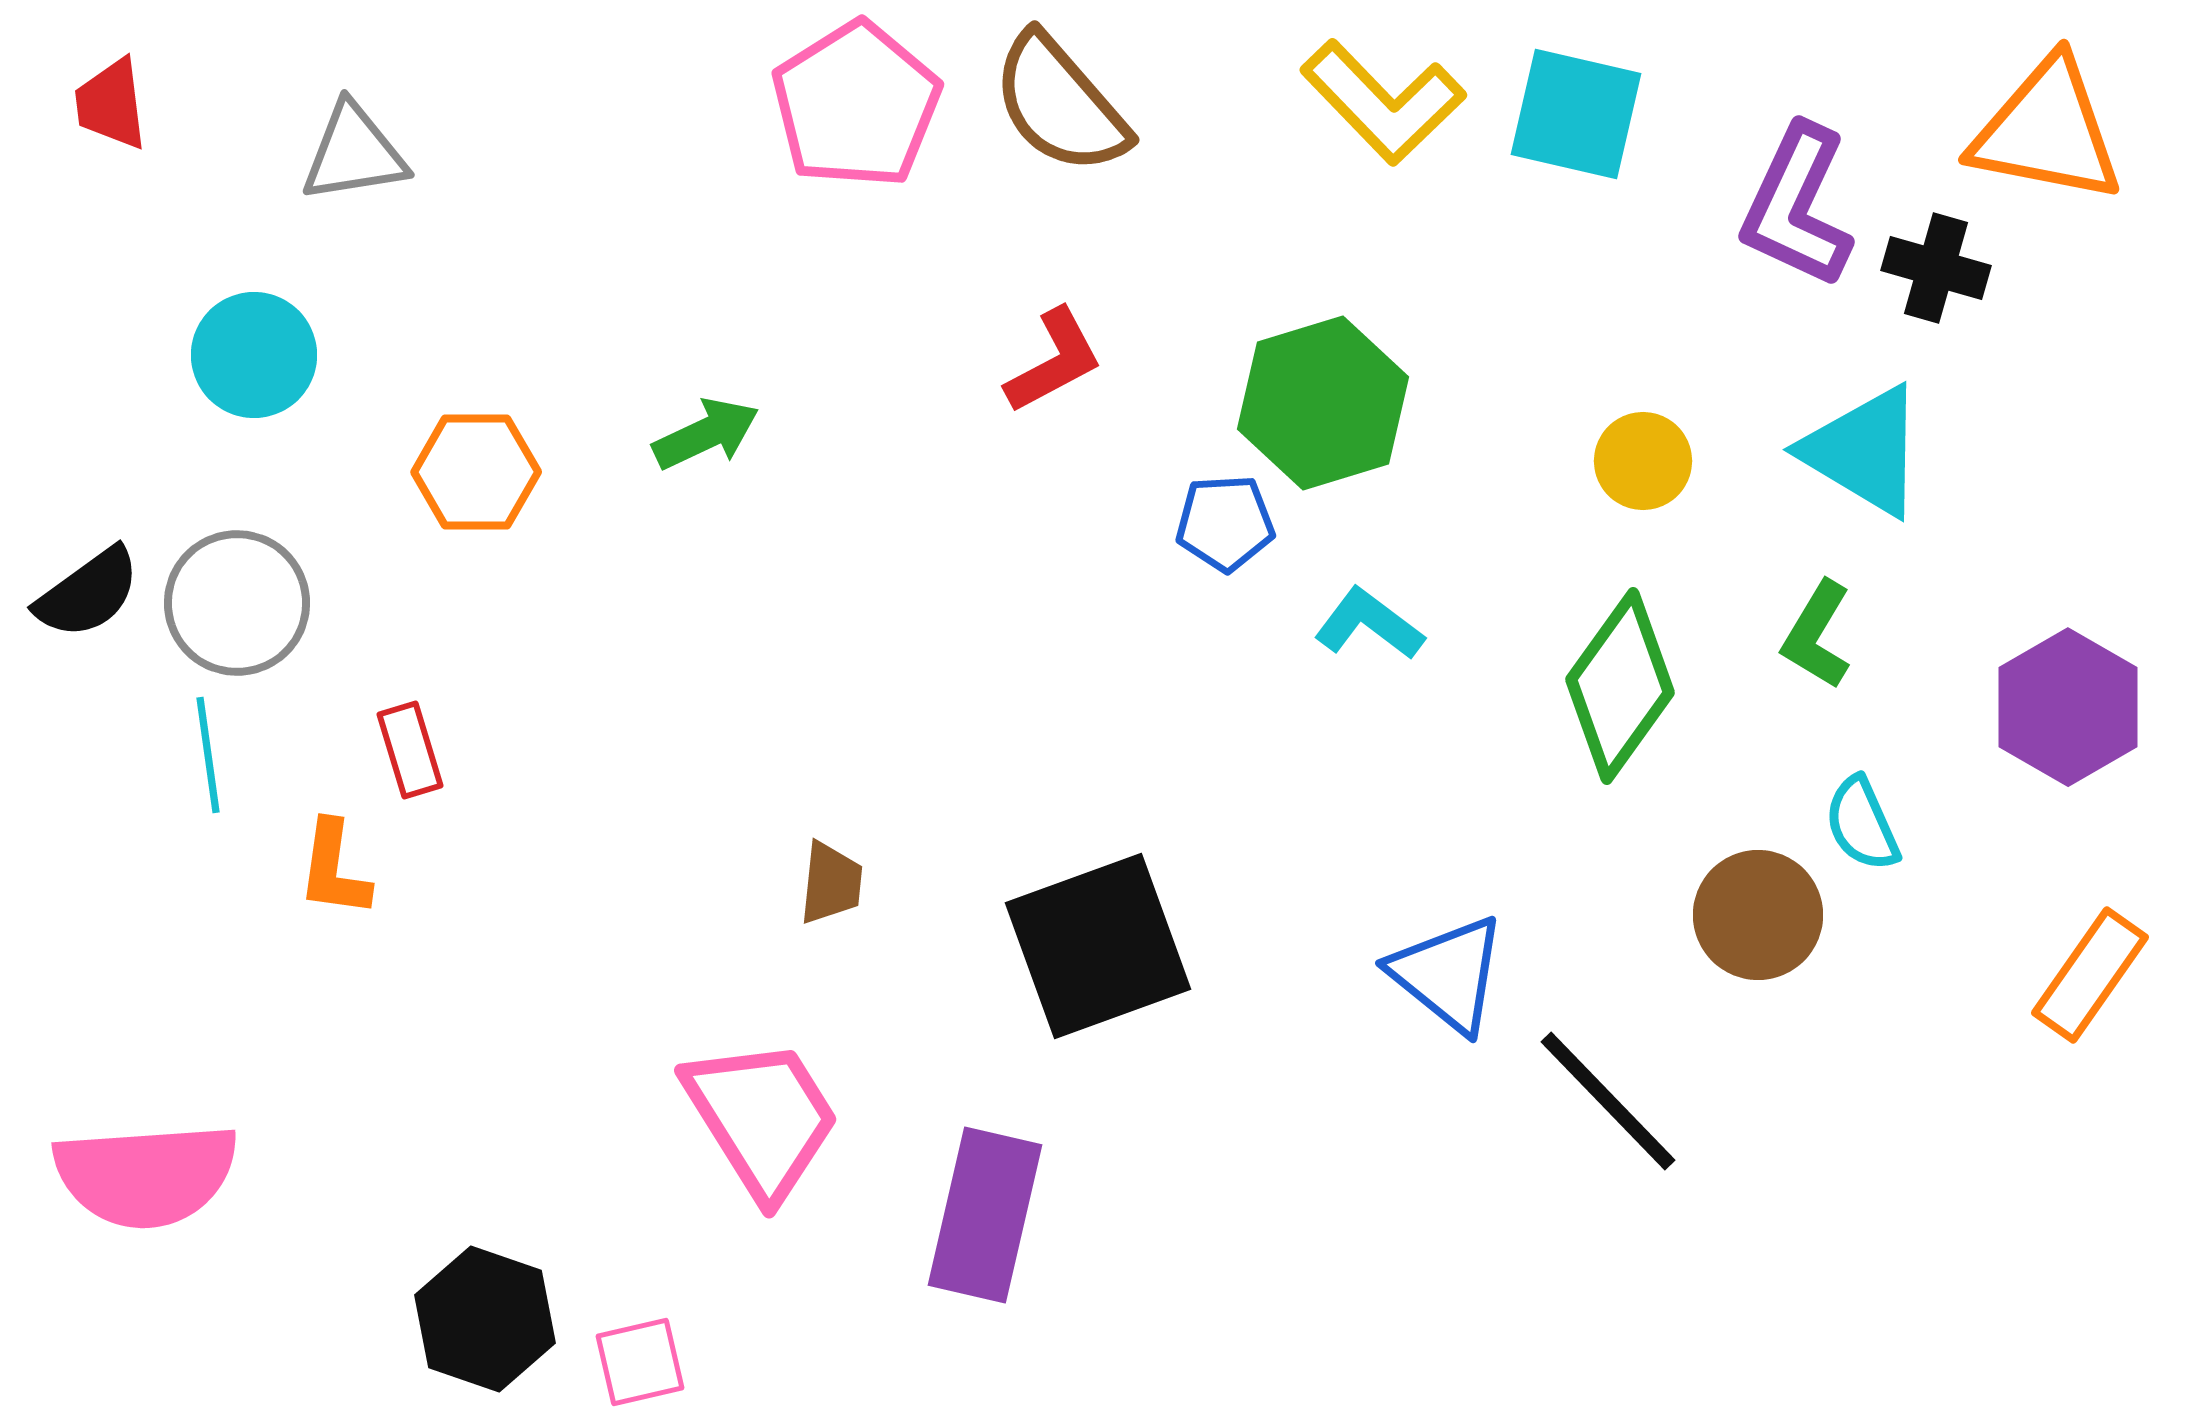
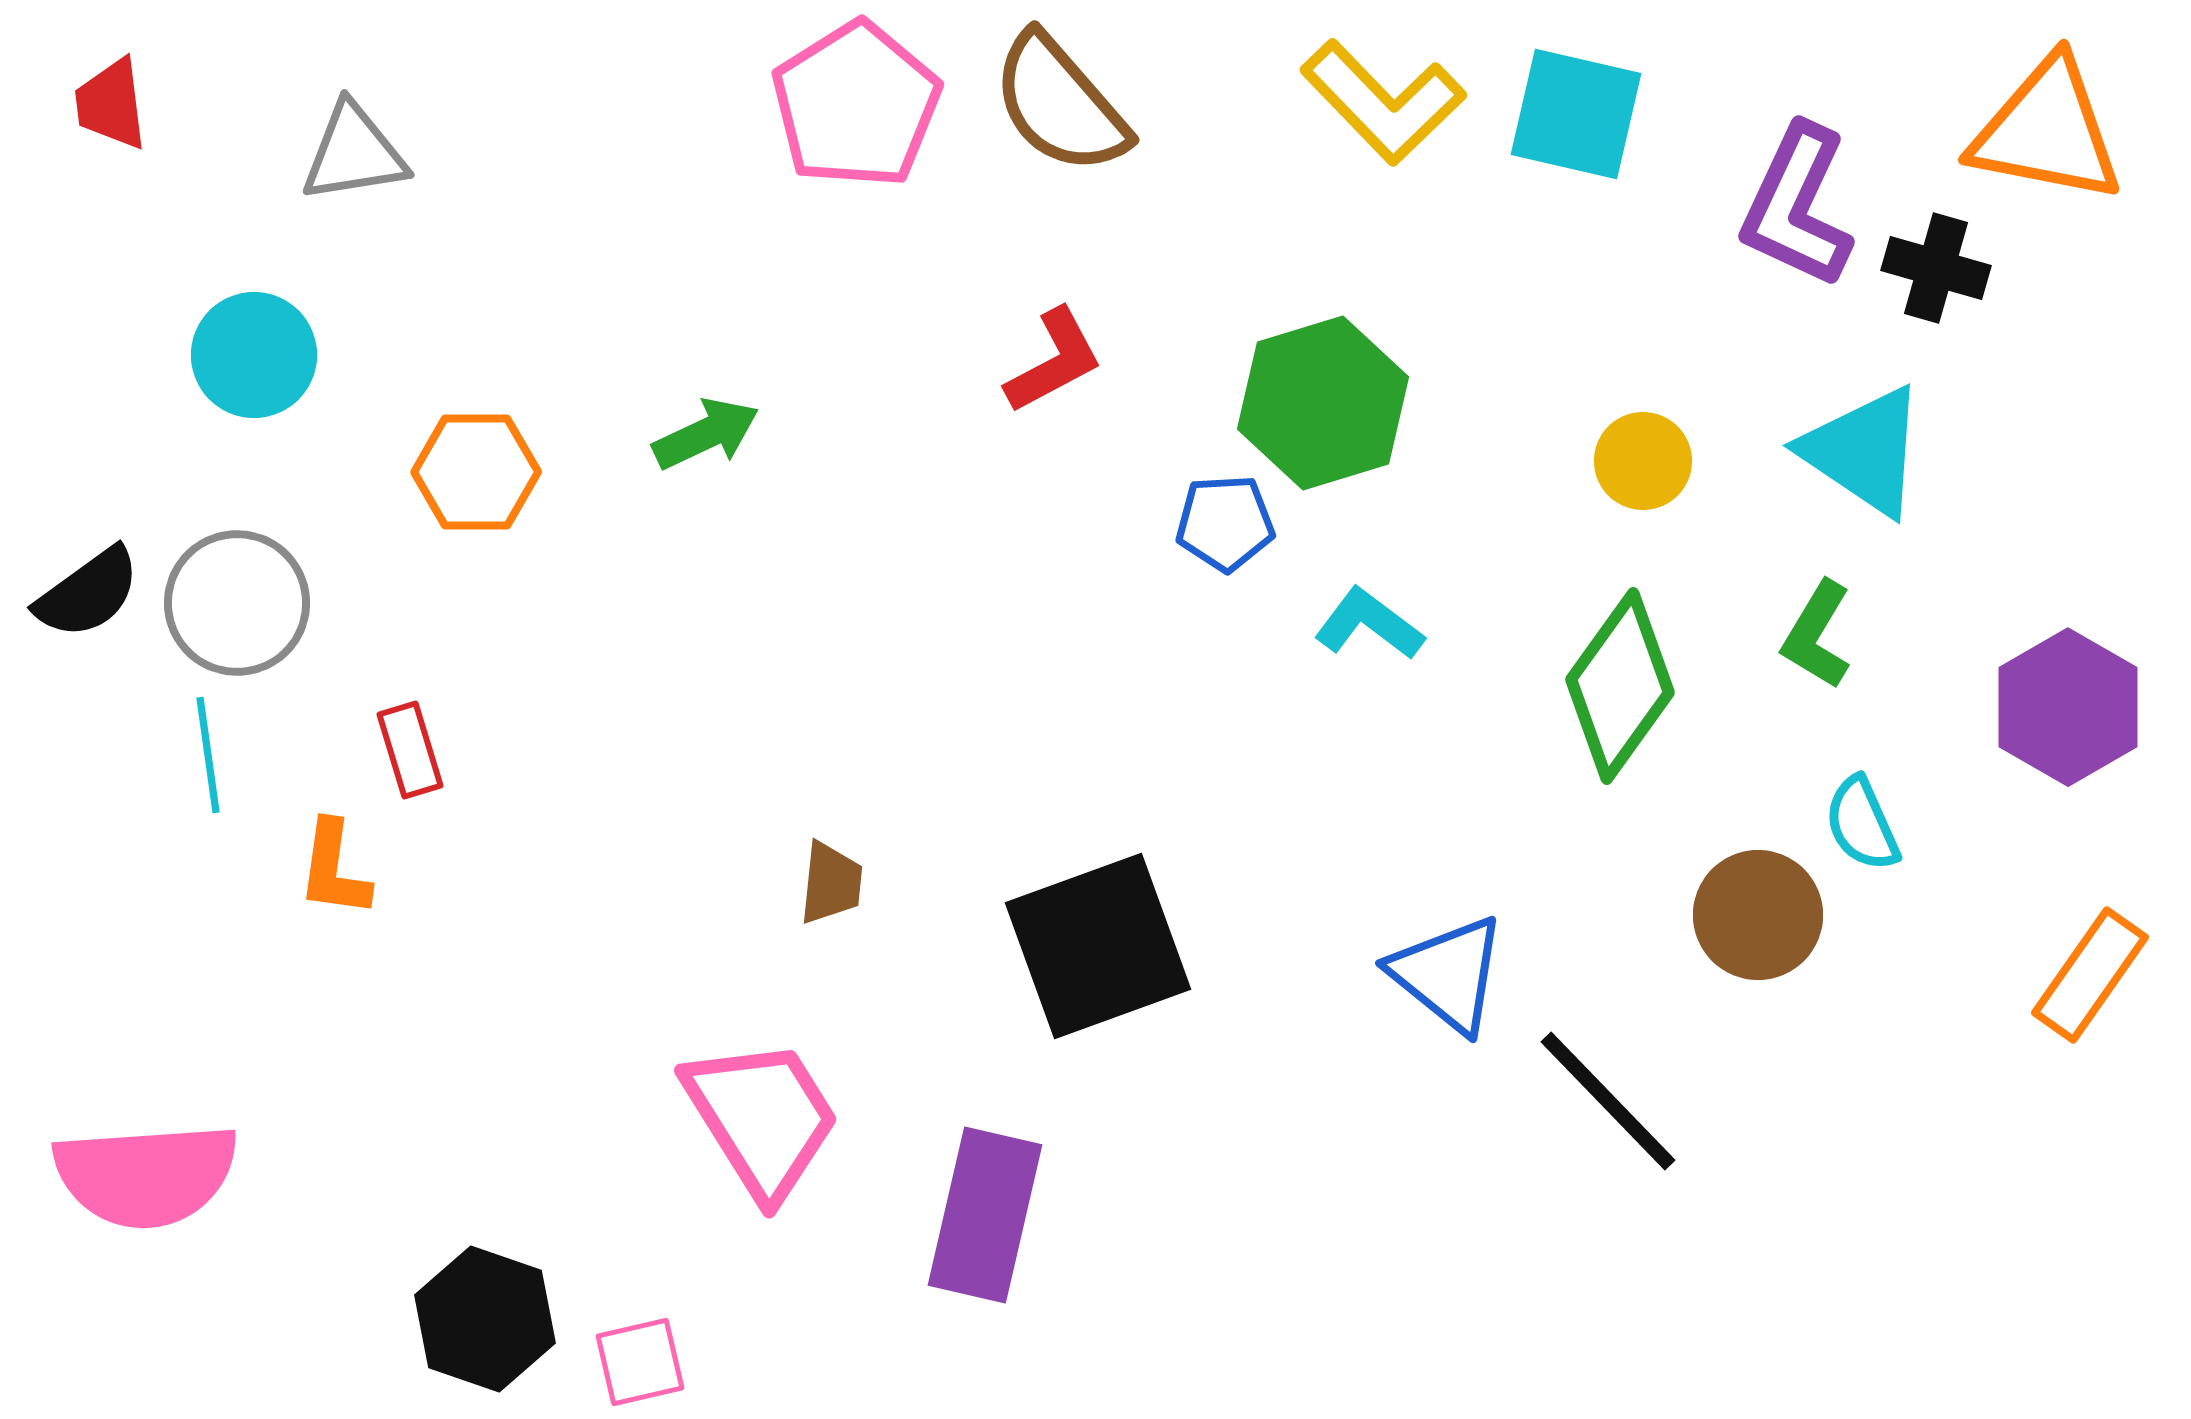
cyan triangle: rotated 3 degrees clockwise
